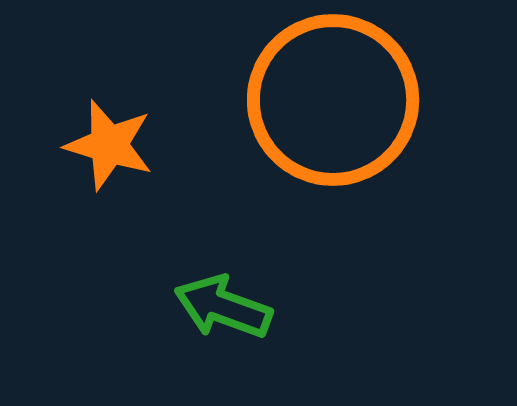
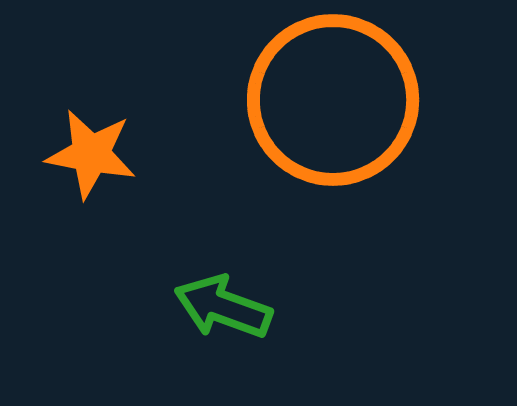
orange star: moved 18 px left, 9 px down; rotated 6 degrees counterclockwise
